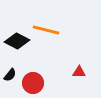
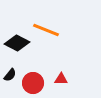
orange line: rotated 8 degrees clockwise
black diamond: moved 2 px down
red triangle: moved 18 px left, 7 px down
